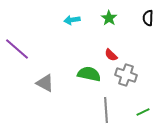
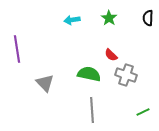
purple line: rotated 40 degrees clockwise
gray triangle: rotated 18 degrees clockwise
gray line: moved 14 px left
